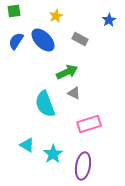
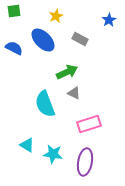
blue semicircle: moved 2 px left, 7 px down; rotated 84 degrees clockwise
cyan star: rotated 30 degrees counterclockwise
purple ellipse: moved 2 px right, 4 px up
